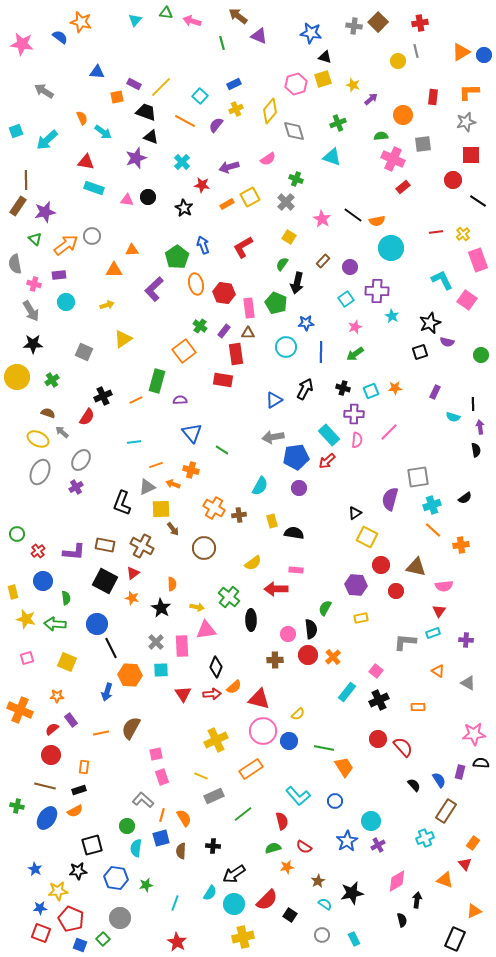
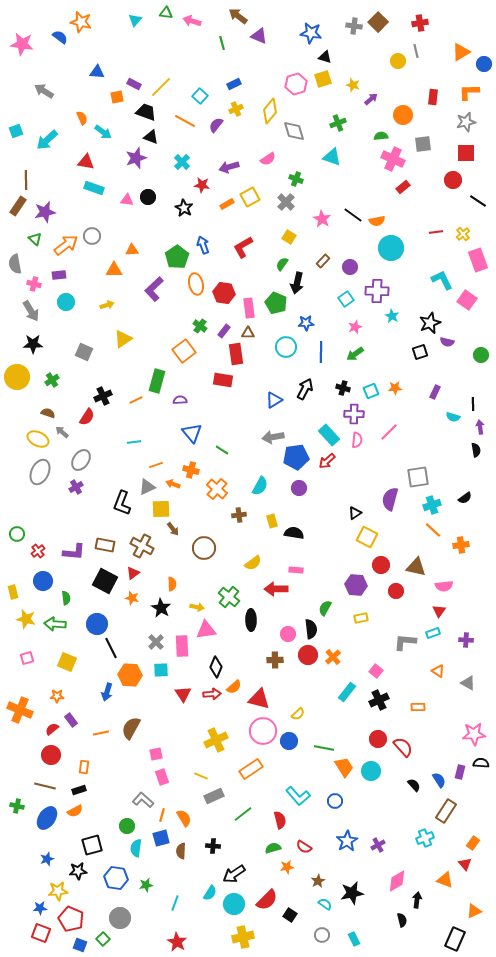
blue circle at (484, 55): moved 9 px down
red square at (471, 155): moved 5 px left, 2 px up
orange cross at (214, 508): moved 3 px right, 19 px up; rotated 10 degrees clockwise
red semicircle at (282, 821): moved 2 px left, 1 px up
cyan circle at (371, 821): moved 50 px up
blue star at (35, 869): moved 12 px right, 10 px up; rotated 24 degrees clockwise
